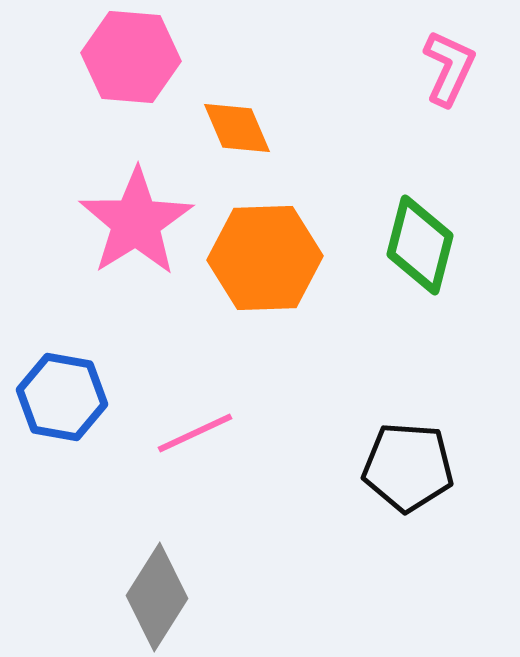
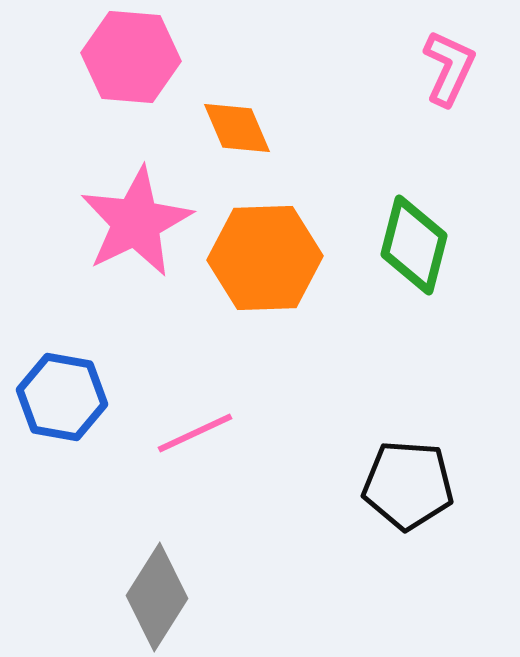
pink star: rotated 6 degrees clockwise
green diamond: moved 6 px left
black pentagon: moved 18 px down
